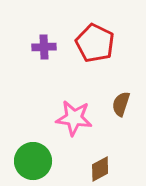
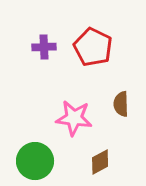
red pentagon: moved 2 px left, 4 px down
brown semicircle: rotated 20 degrees counterclockwise
green circle: moved 2 px right
brown diamond: moved 7 px up
